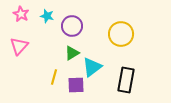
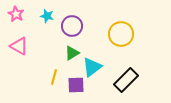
pink star: moved 5 px left
pink triangle: rotated 42 degrees counterclockwise
black rectangle: rotated 35 degrees clockwise
